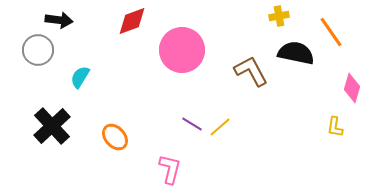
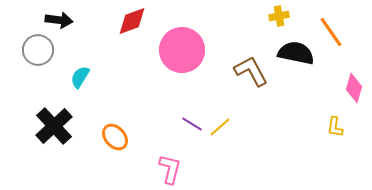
pink diamond: moved 2 px right
black cross: moved 2 px right
